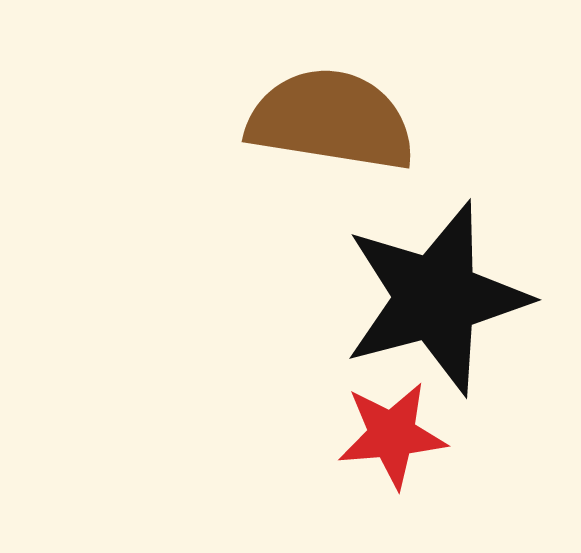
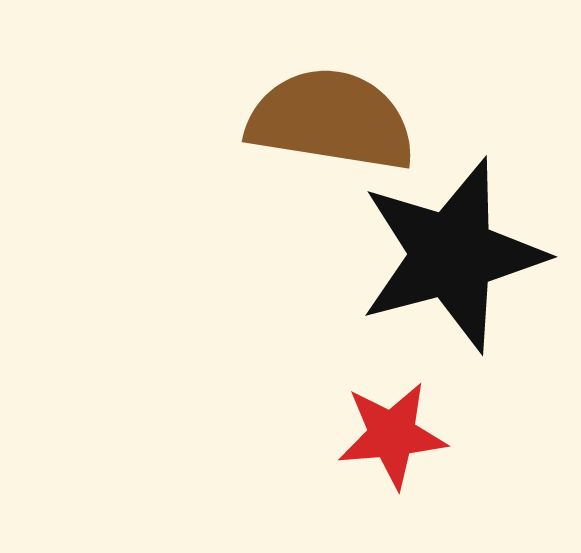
black star: moved 16 px right, 43 px up
